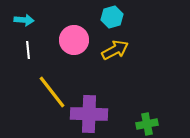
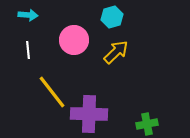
cyan arrow: moved 4 px right, 5 px up
yellow arrow: moved 1 px right, 2 px down; rotated 16 degrees counterclockwise
